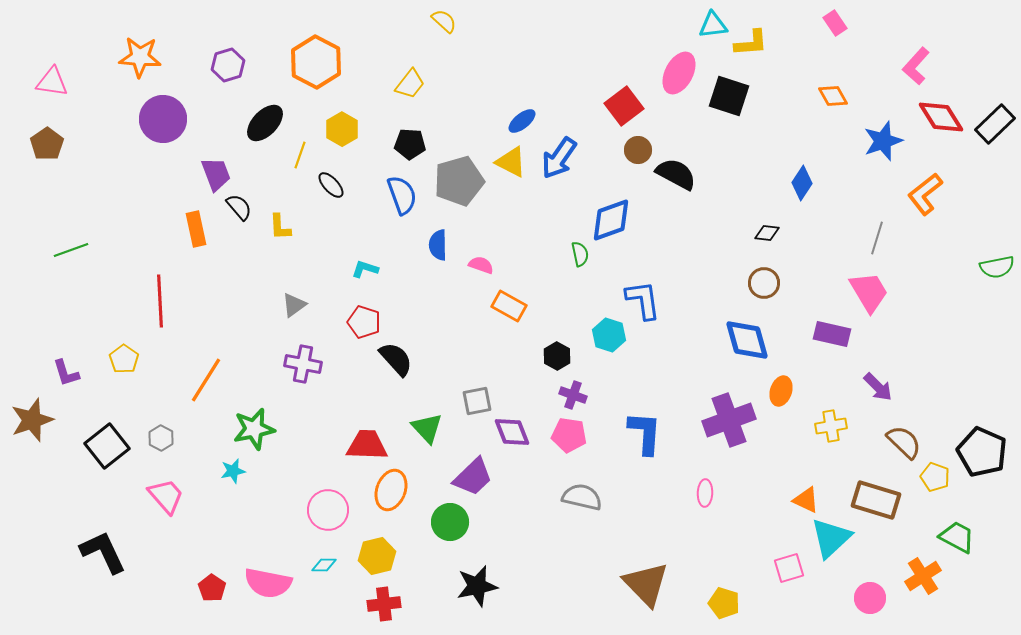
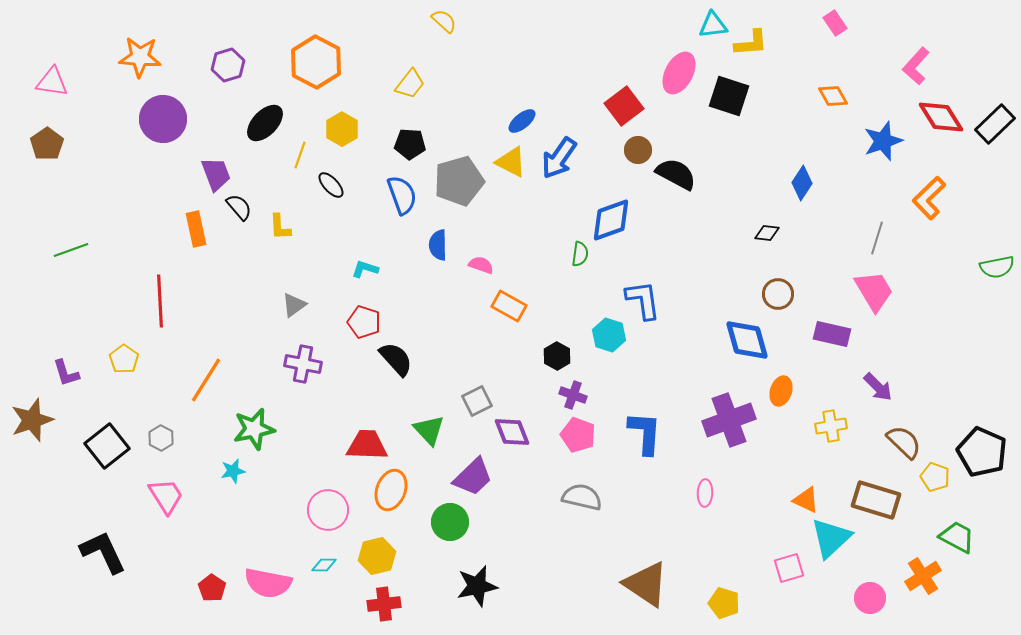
orange L-shape at (925, 194): moved 4 px right, 4 px down; rotated 6 degrees counterclockwise
green semicircle at (580, 254): rotated 20 degrees clockwise
brown circle at (764, 283): moved 14 px right, 11 px down
pink trapezoid at (869, 292): moved 5 px right, 1 px up
gray square at (477, 401): rotated 16 degrees counterclockwise
green triangle at (427, 428): moved 2 px right, 2 px down
pink pentagon at (569, 435): moved 9 px right; rotated 12 degrees clockwise
pink trapezoid at (166, 496): rotated 9 degrees clockwise
brown triangle at (646, 584): rotated 12 degrees counterclockwise
